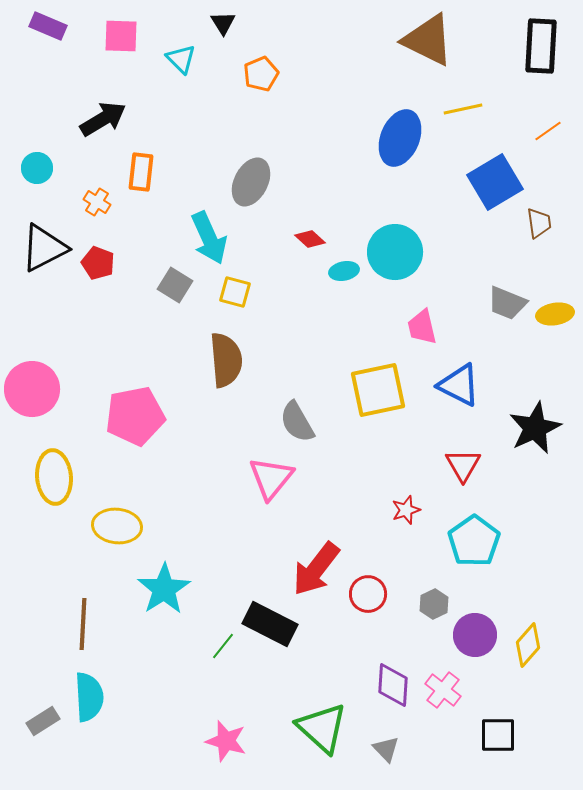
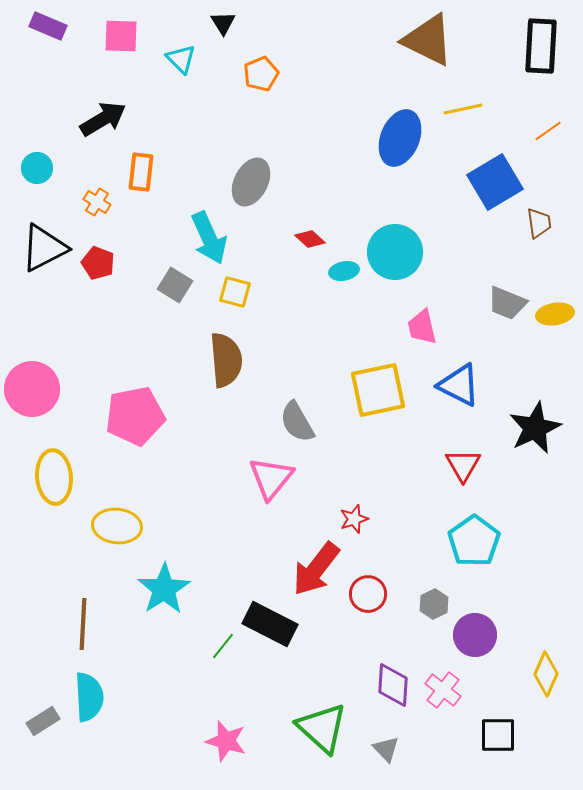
red star at (406, 510): moved 52 px left, 9 px down
yellow diamond at (528, 645): moved 18 px right, 29 px down; rotated 18 degrees counterclockwise
